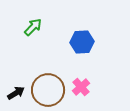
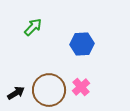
blue hexagon: moved 2 px down
brown circle: moved 1 px right
